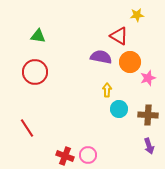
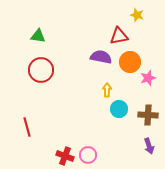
yellow star: rotated 24 degrees clockwise
red triangle: rotated 42 degrees counterclockwise
red circle: moved 6 px right, 2 px up
red line: moved 1 px up; rotated 18 degrees clockwise
